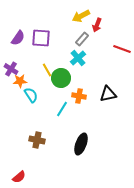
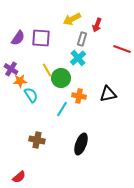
yellow arrow: moved 9 px left, 3 px down
gray rectangle: rotated 24 degrees counterclockwise
